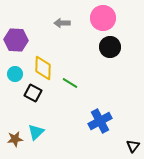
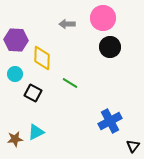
gray arrow: moved 5 px right, 1 px down
yellow diamond: moved 1 px left, 10 px up
blue cross: moved 10 px right
cyan triangle: rotated 18 degrees clockwise
